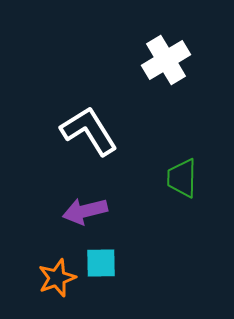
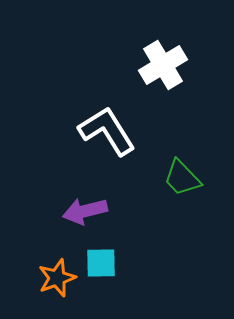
white cross: moved 3 px left, 5 px down
white L-shape: moved 18 px right
green trapezoid: rotated 45 degrees counterclockwise
